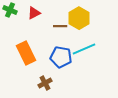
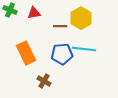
red triangle: rotated 16 degrees clockwise
yellow hexagon: moved 2 px right
cyan line: rotated 30 degrees clockwise
blue pentagon: moved 1 px right, 3 px up; rotated 15 degrees counterclockwise
brown cross: moved 1 px left, 2 px up; rotated 32 degrees counterclockwise
